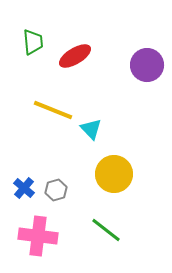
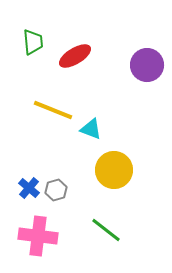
cyan triangle: rotated 25 degrees counterclockwise
yellow circle: moved 4 px up
blue cross: moved 5 px right
